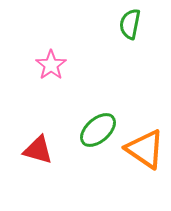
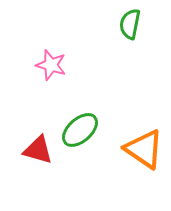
pink star: rotated 20 degrees counterclockwise
green ellipse: moved 18 px left
orange triangle: moved 1 px left
